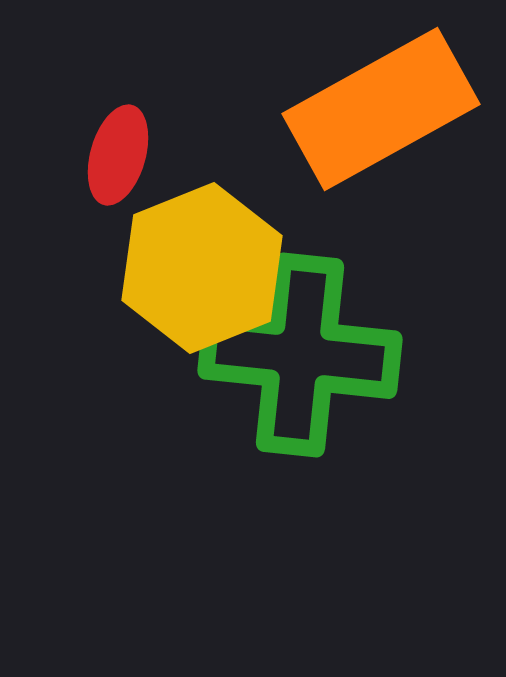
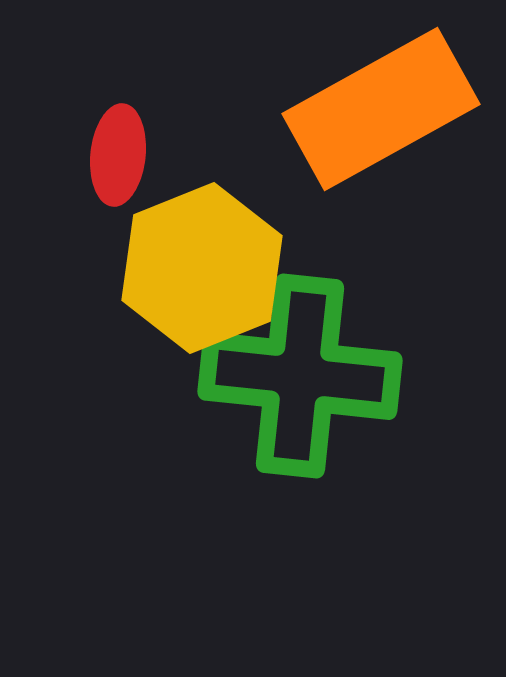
red ellipse: rotated 10 degrees counterclockwise
green cross: moved 21 px down
